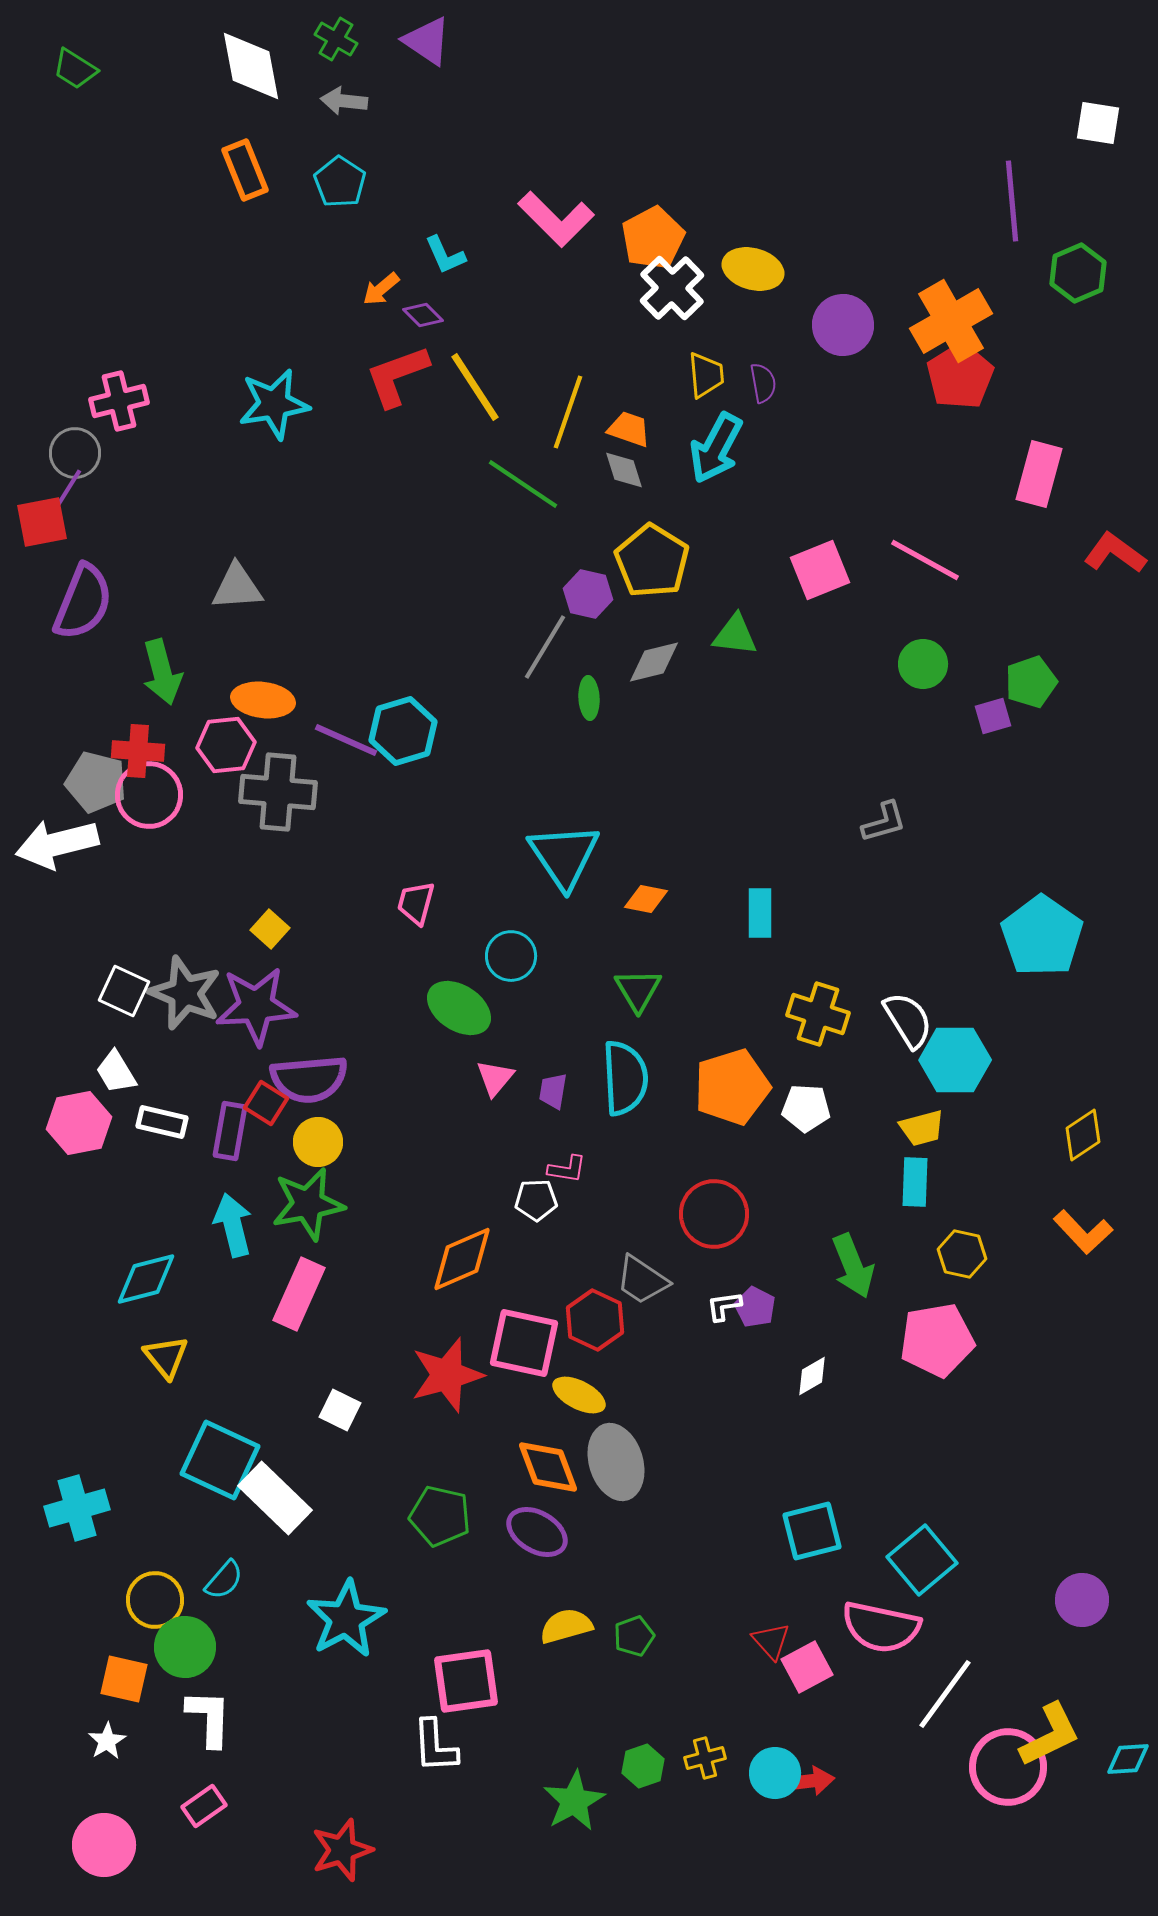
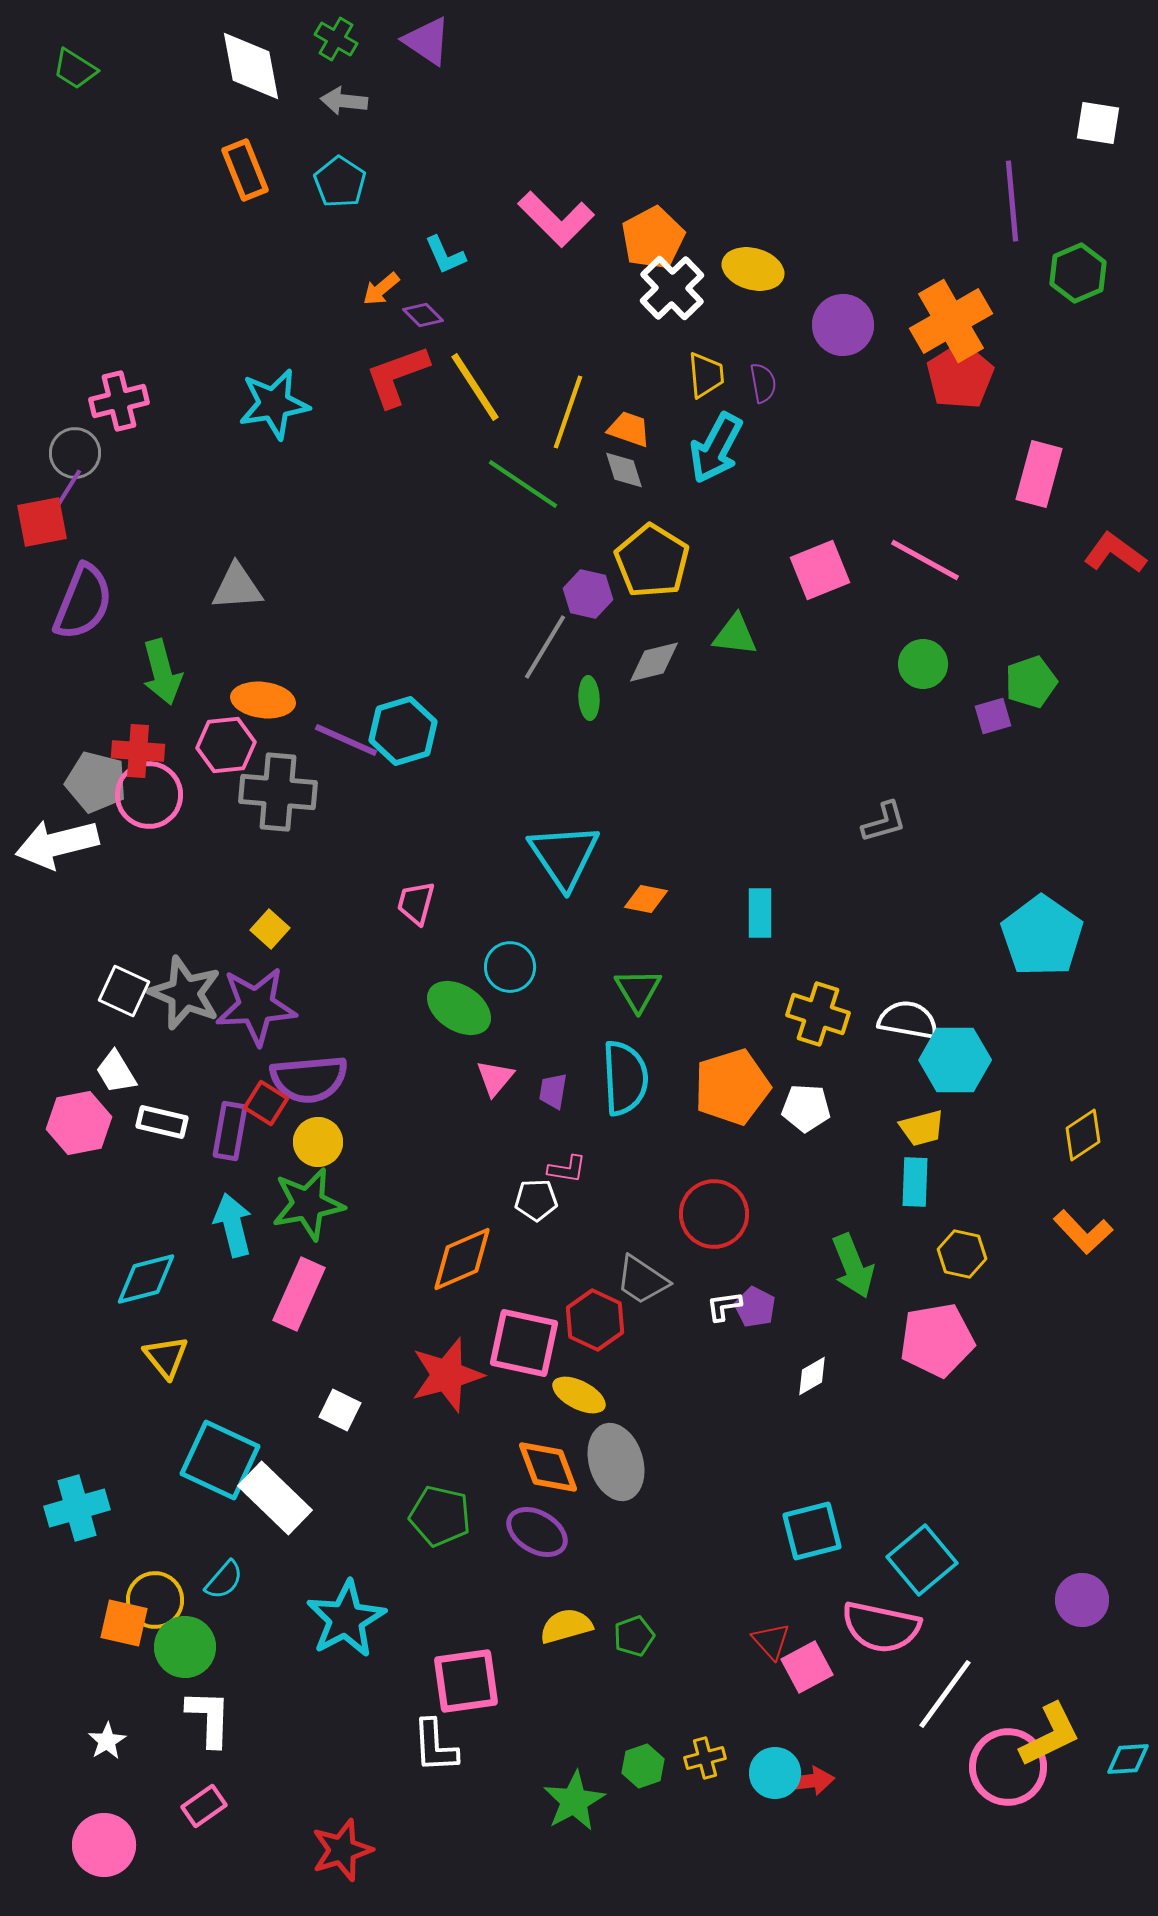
cyan circle at (511, 956): moved 1 px left, 11 px down
white semicircle at (908, 1020): rotated 48 degrees counterclockwise
orange square at (124, 1679): moved 56 px up
